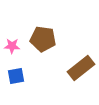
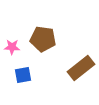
pink star: moved 1 px down
blue square: moved 7 px right, 1 px up
